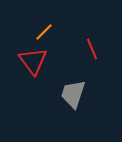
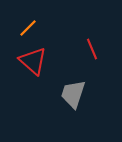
orange line: moved 16 px left, 4 px up
red triangle: rotated 12 degrees counterclockwise
